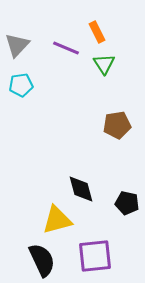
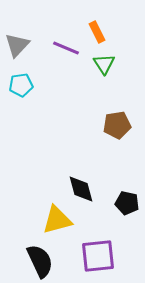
purple square: moved 3 px right
black semicircle: moved 2 px left, 1 px down
